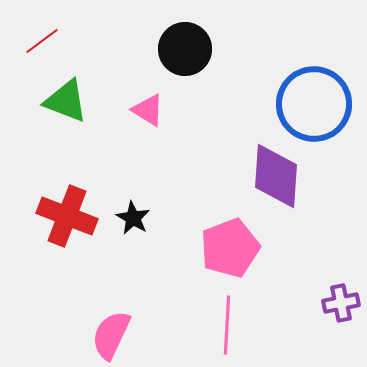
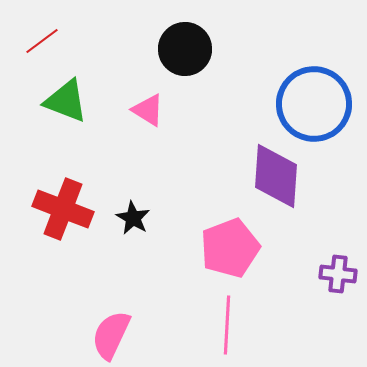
red cross: moved 4 px left, 7 px up
purple cross: moved 3 px left, 29 px up; rotated 18 degrees clockwise
